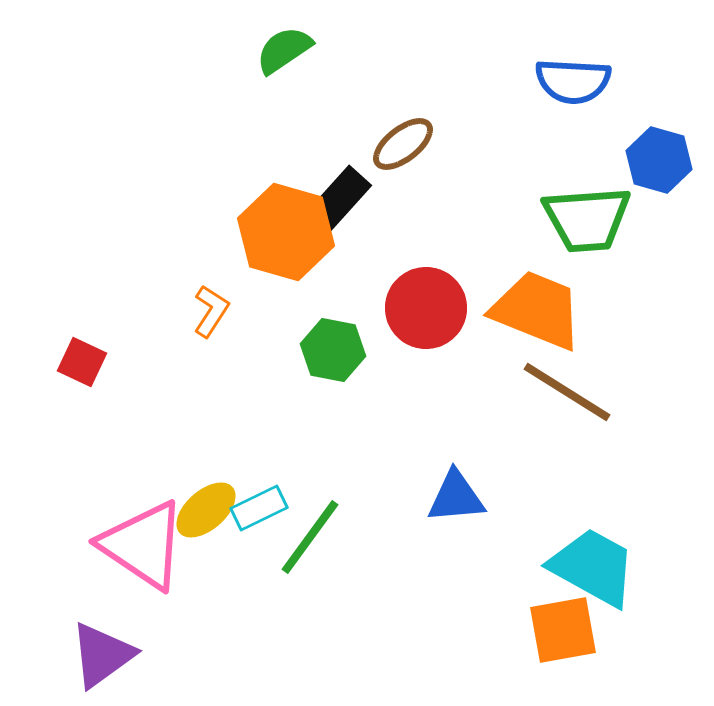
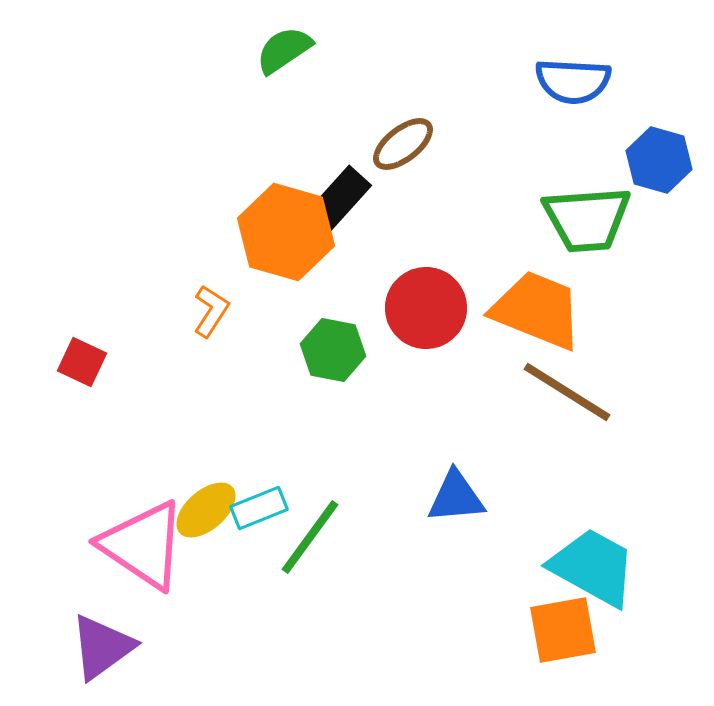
cyan rectangle: rotated 4 degrees clockwise
purple triangle: moved 8 px up
